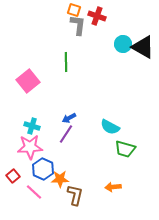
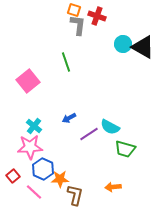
green line: rotated 18 degrees counterclockwise
cyan cross: moved 2 px right; rotated 21 degrees clockwise
purple line: moved 23 px right; rotated 24 degrees clockwise
